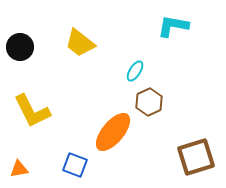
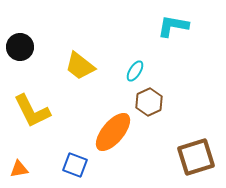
yellow trapezoid: moved 23 px down
